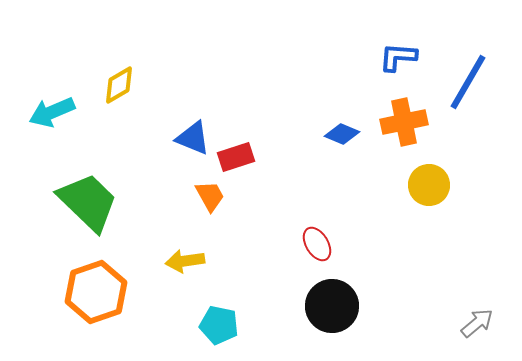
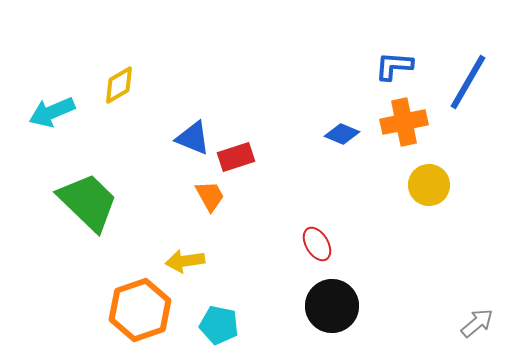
blue L-shape: moved 4 px left, 9 px down
orange hexagon: moved 44 px right, 18 px down
